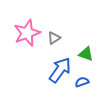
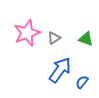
green triangle: moved 15 px up
blue semicircle: rotated 32 degrees counterclockwise
